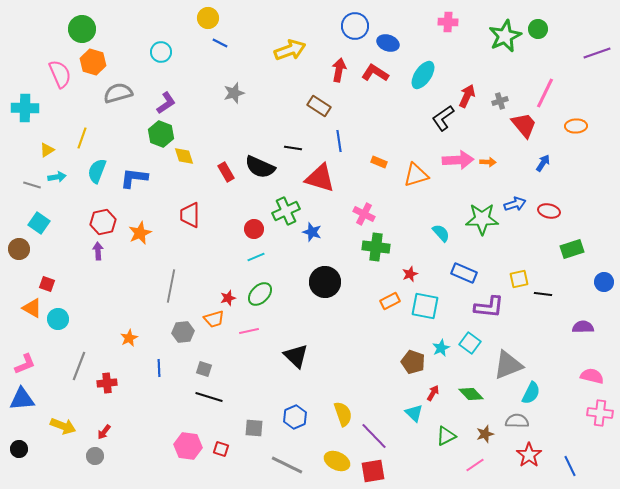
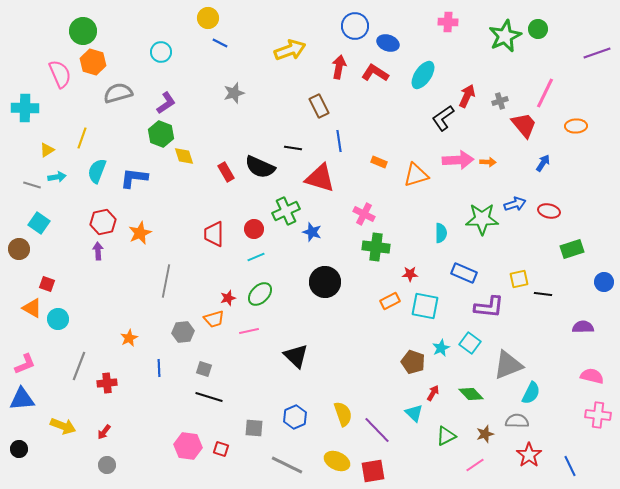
green circle at (82, 29): moved 1 px right, 2 px down
red arrow at (339, 70): moved 3 px up
brown rectangle at (319, 106): rotated 30 degrees clockwise
red trapezoid at (190, 215): moved 24 px right, 19 px down
cyan semicircle at (441, 233): rotated 42 degrees clockwise
red star at (410, 274): rotated 21 degrees clockwise
gray line at (171, 286): moved 5 px left, 5 px up
pink cross at (600, 413): moved 2 px left, 2 px down
purple line at (374, 436): moved 3 px right, 6 px up
gray circle at (95, 456): moved 12 px right, 9 px down
